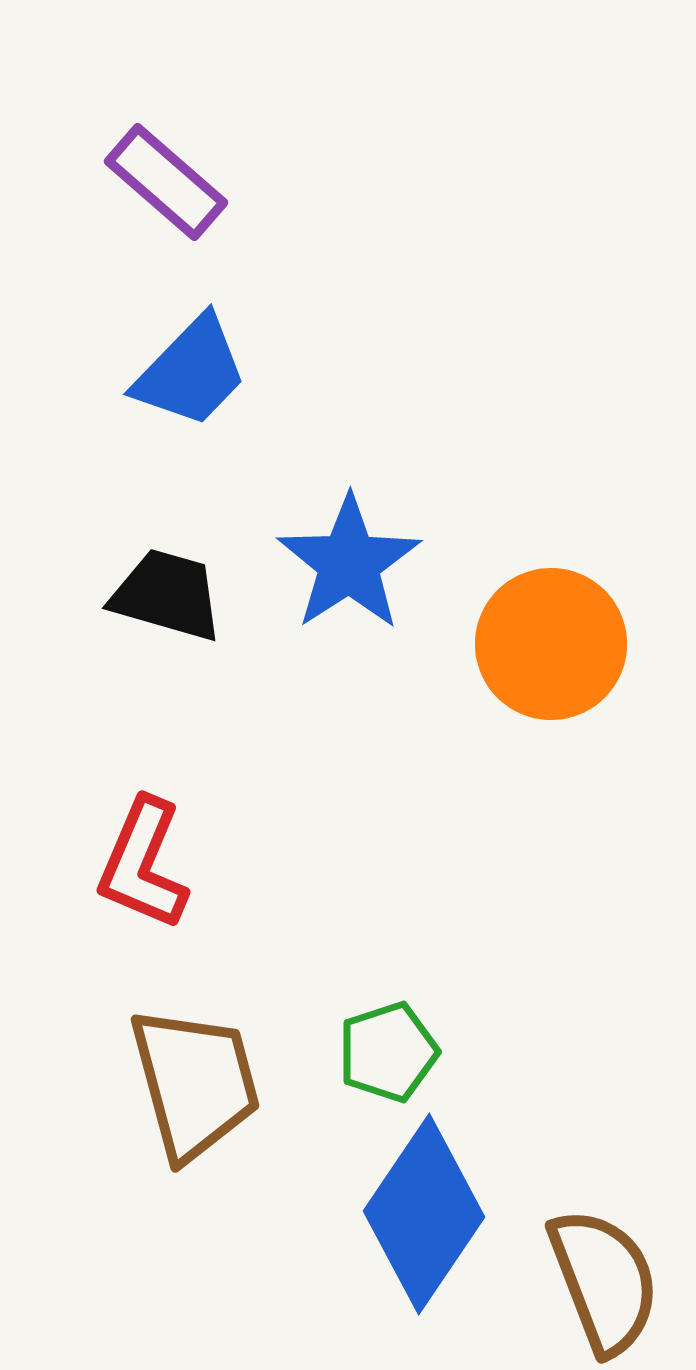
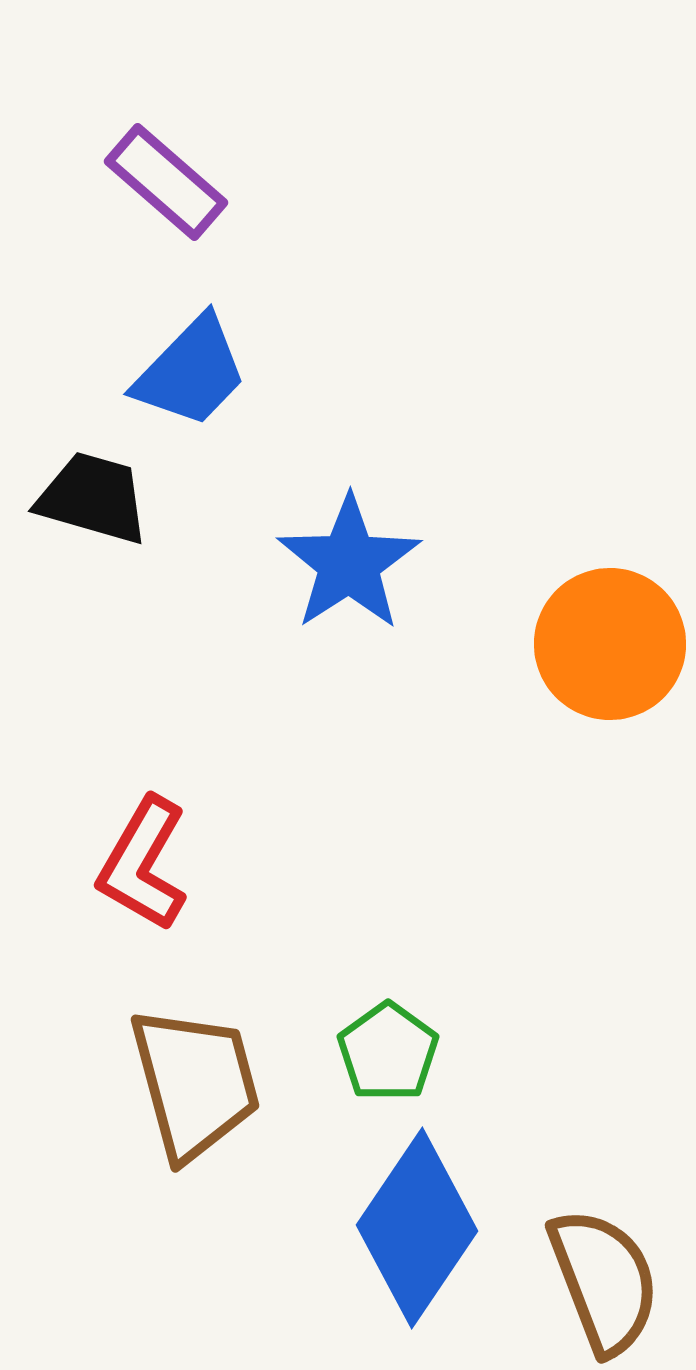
black trapezoid: moved 74 px left, 97 px up
orange circle: moved 59 px right
red L-shape: rotated 7 degrees clockwise
green pentagon: rotated 18 degrees counterclockwise
blue diamond: moved 7 px left, 14 px down
